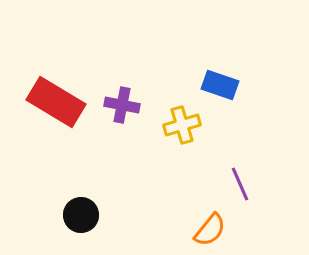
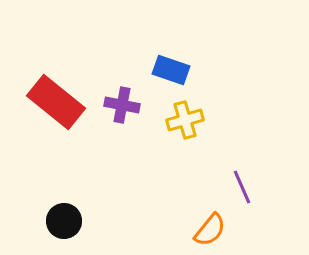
blue rectangle: moved 49 px left, 15 px up
red rectangle: rotated 8 degrees clockwise
yellow cross: moved 3 px right, 5 px up
purple line: moved 2 px right, 3 px down
black circle: moved 17 px left, 6 px down
